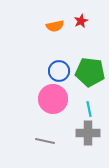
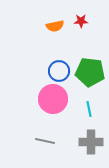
red star: rotated 24 degrees clockwise
gray cross: moved 3 px right, 9 px down
